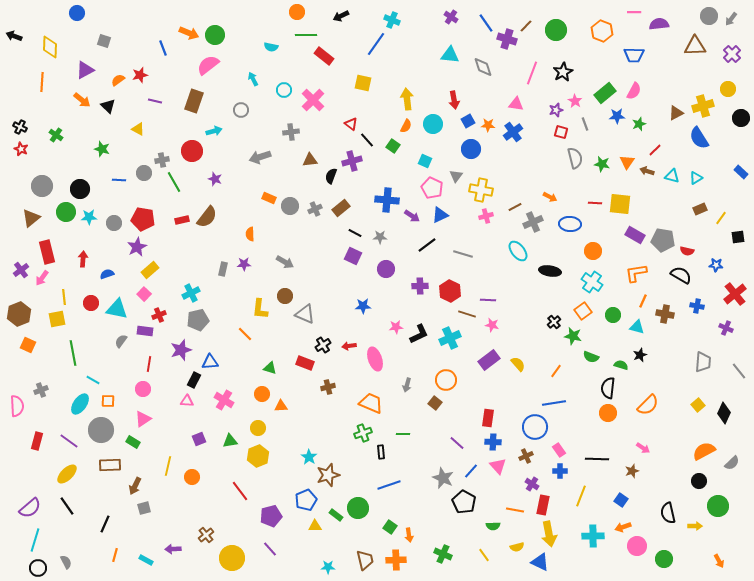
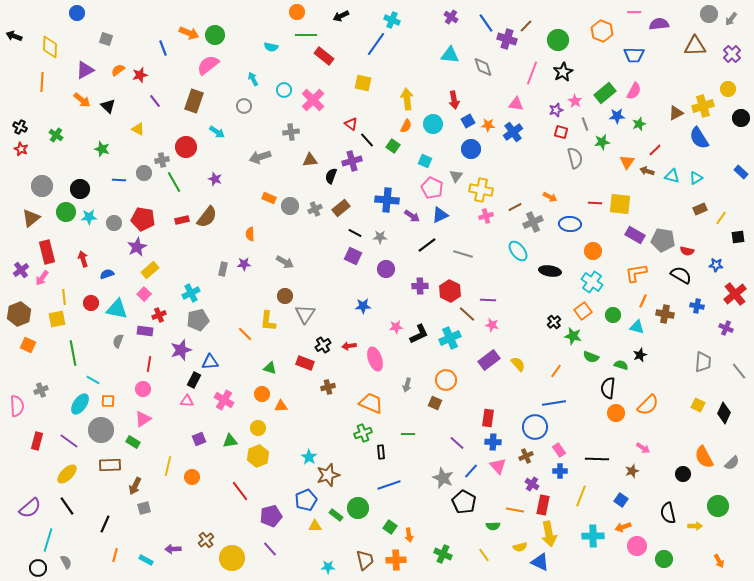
gray circle at (709, 16): moved 2 px up
green circle at (556, 30): moved 2 px right, 10 px down
gray square at (104, 41): moved 2 px right, 2 px up
orange semicircle at (118, 80): moved 10 px up
purple line at (155, 101): rotated 40 degrees clockwise
gray circle at (241, 110): moved 3 px right, 4 px up
cyan arrow at (214, 131): moved 3 px right, 1 px down; rotated 49 degrees clockwise
red circle at (192, 151): moved 6 px left, 4 px up
green star at (602, 164): moved 22 px up; rotated 21 degrees counterclockwise
red arrow at (83, 259): rotated 21 degrees counterclockwise
yellow L-shape at (260, 309): moved 8 px right, 12 px down
gray triangle at (305, 314): rotated 40 degrees clockwise
brown line at (467, 314): rotated 24 degrees clockwise
gray semicircle at (121, 341): moved 3 px left; rotated 16 degrees counterclockwise
brown square at (435, 403): rotated 16 degrees counterclockwise
yellow square at (698, 405): rotated 24 degrees counterclockwise
orange circle at (608, 413): moved 8 px right
green line at (403, 434): moved 5 px right
orange semicircle at (704, 451): moved 6 px down; rotated 90 degrees counterclockwise
black circle at (699, 481): moved 16 px left, 7 px up
brown cross at (206, 535): moved 5 px down
cyan line at (35, 540): moved 13 px right
yellow semicircle at (517, 547): moved 3 px right
